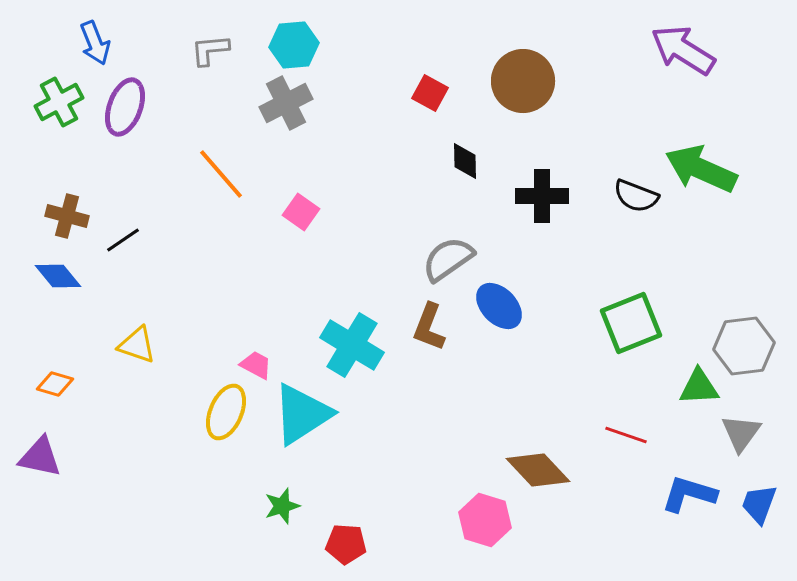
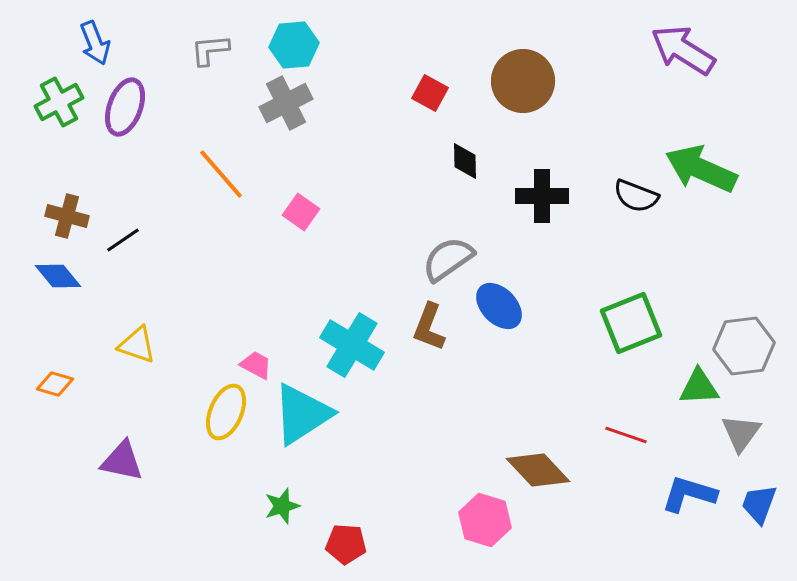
purple triangle: moved 82 px right, 4 px down
